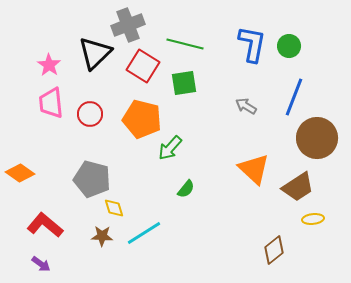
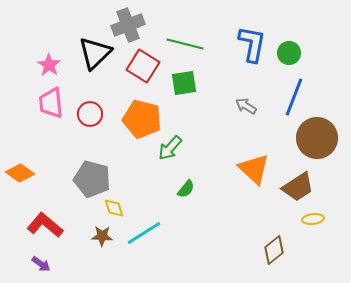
green circle: moved 7 px down
